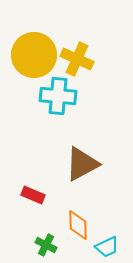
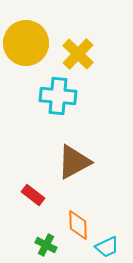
yellow circle: moved 8 px left, 12 px up
yellow cross: moved 1 px right, 5 px up; rotated 20 degrees clockwise
brown triangle: moved 8 px left, 2 px up
red rectangle: rotated 15 degrees clockwise
